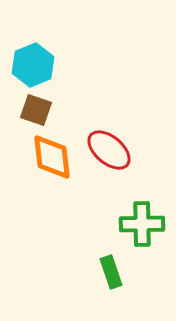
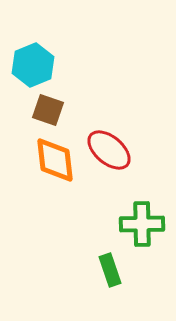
brown square: moved 12 px right
orange diamond: moved 3 px right, 3 px down
green rectangle: moved 1 px left, 2 px up
